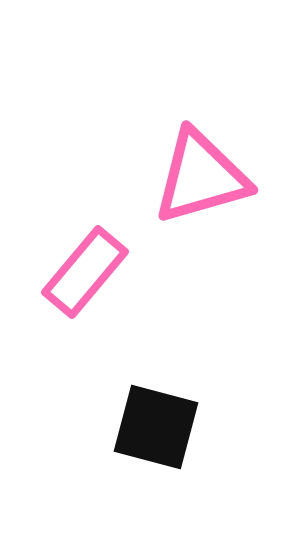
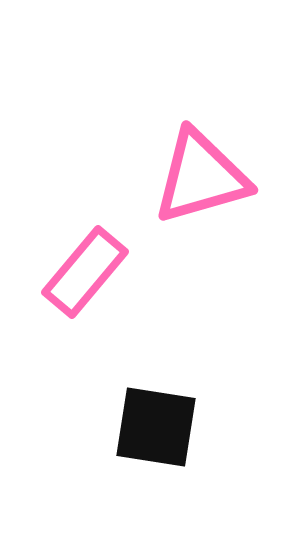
black square: rotated 6 degrees counterclockwise
